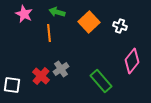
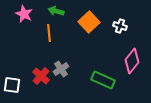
green arrow: moved 1 px left, 1 px up
green rectangle: moved 2 px right, 1 px up; rotated 25 degrees counterclockwise
